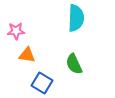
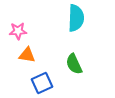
pink star: moved 2 px right
blue square: rotated 35 degrees clockwise
